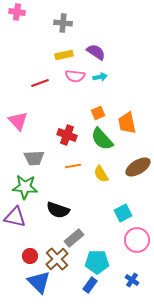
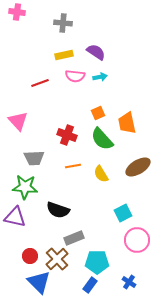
gray rectangle: rotated 18 degrees clockwise
blue cross: moved 3 px left, 2 px down
